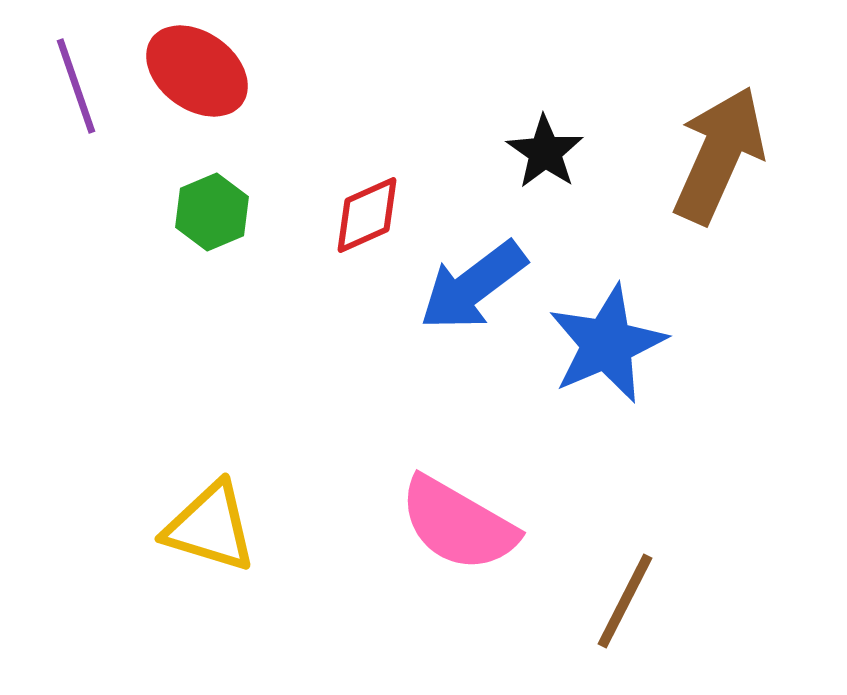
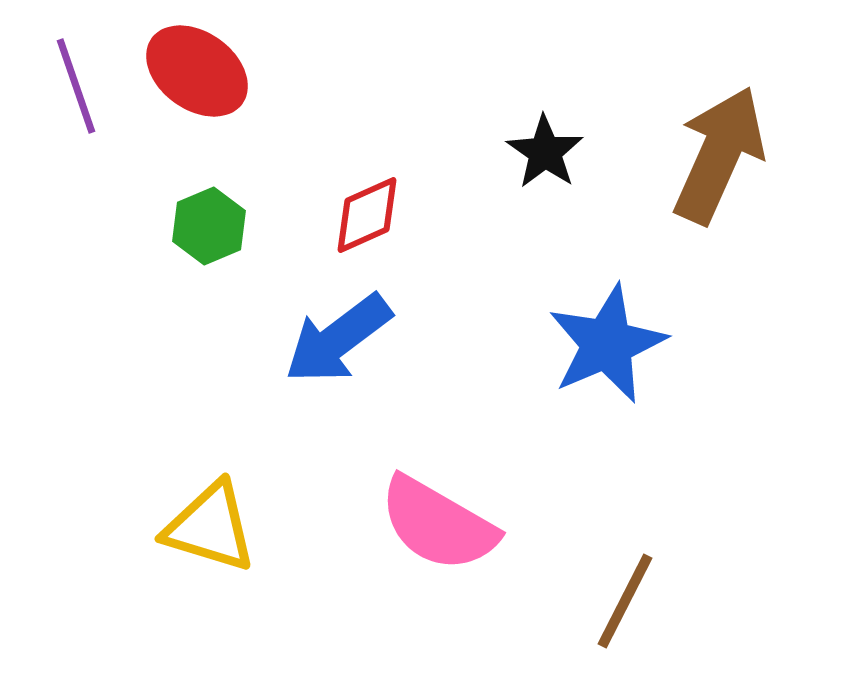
green hexagon: moved 3 px left, 14 px down
blue arrow: moved 135 px left, 53 px down
pink semicircle: moved 20 px left
